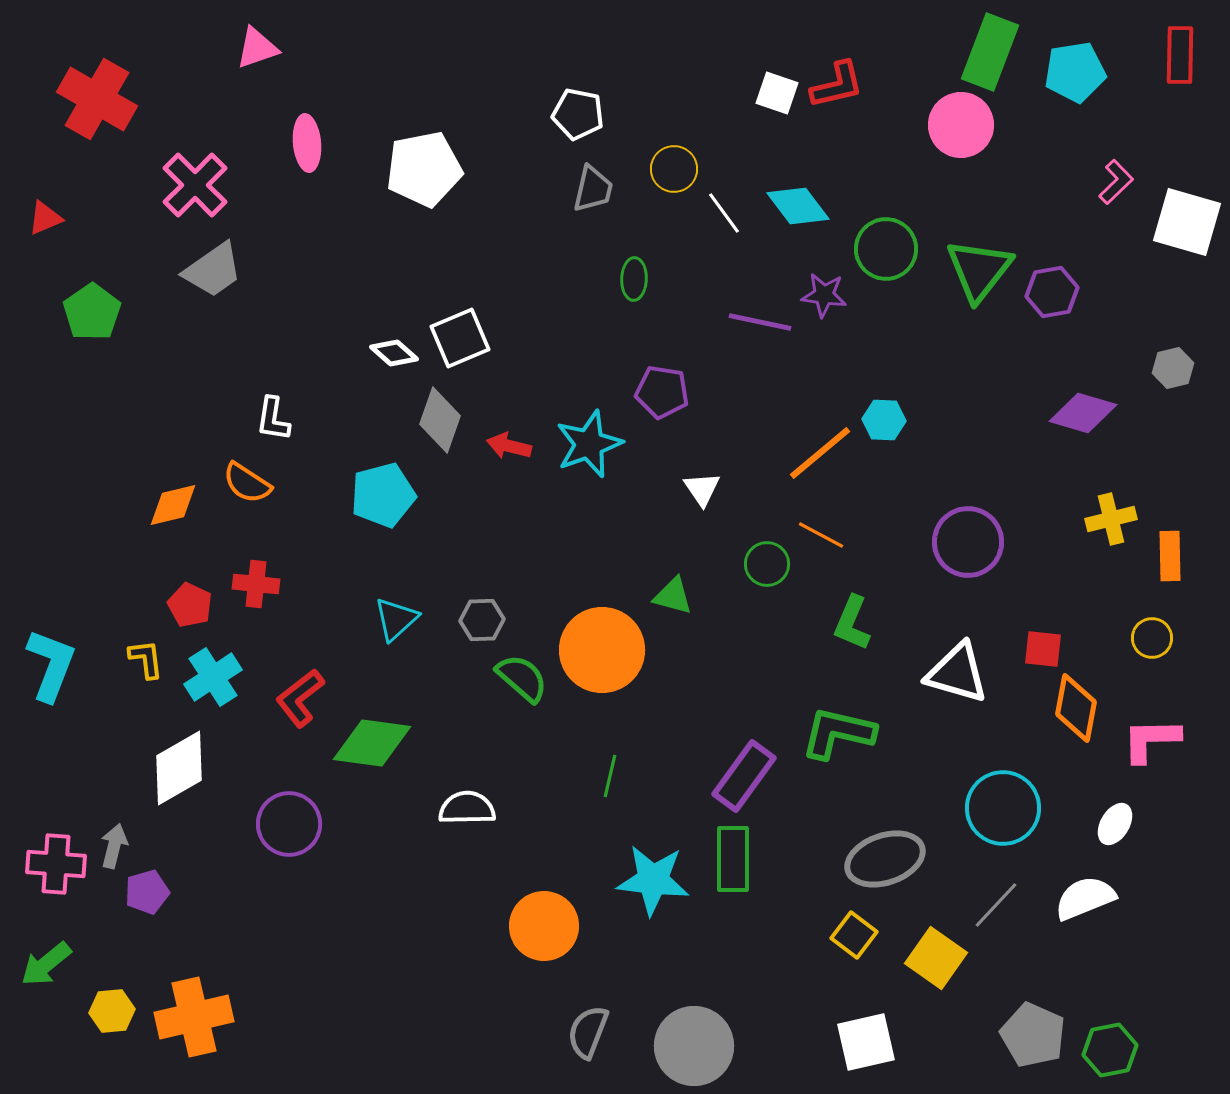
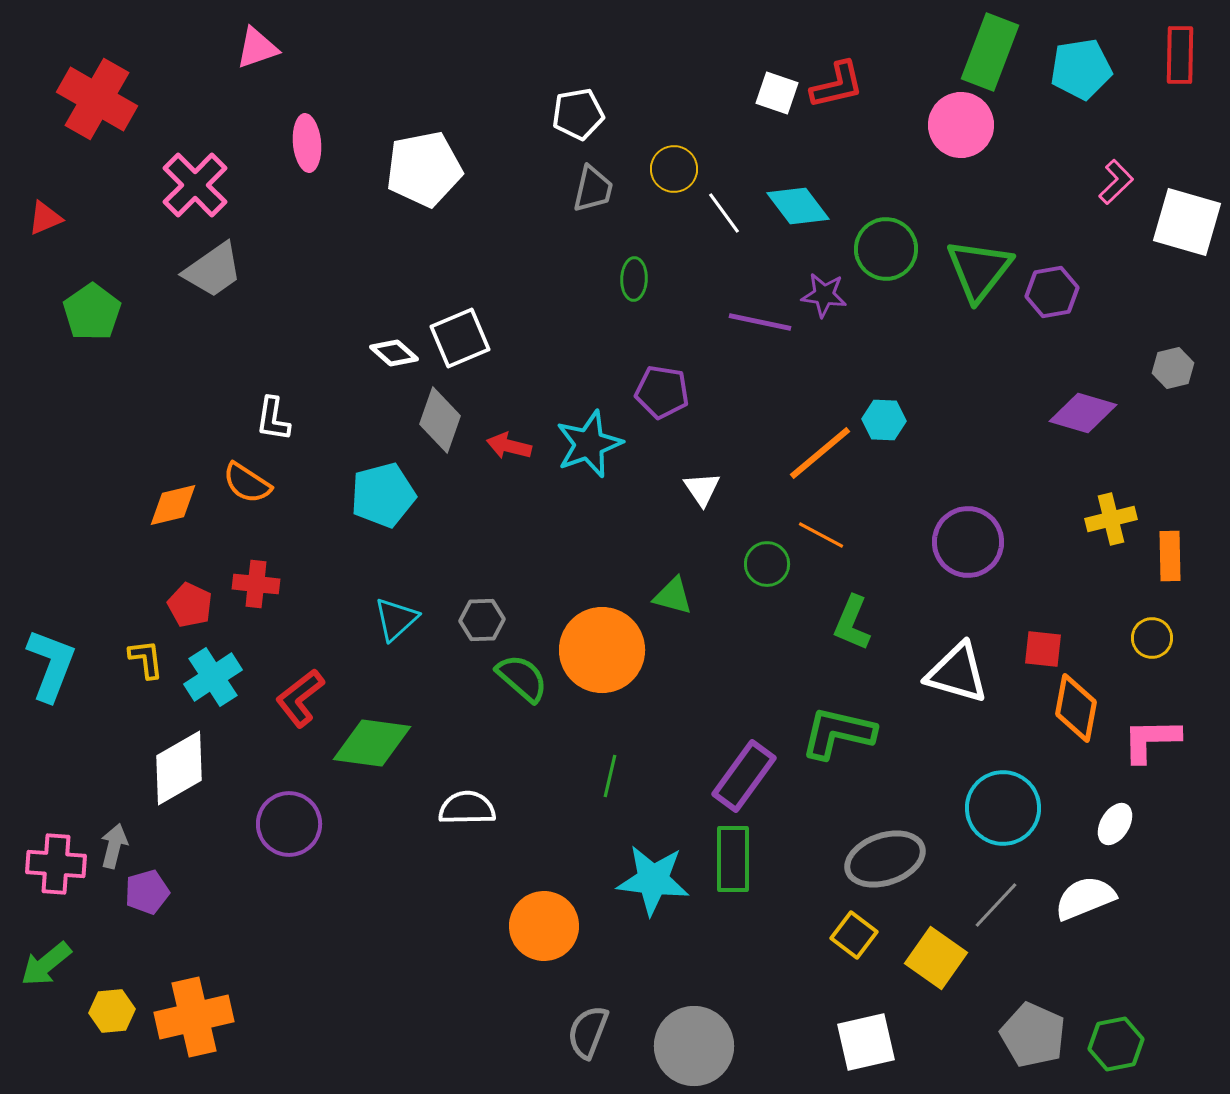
cyan pentagon at (1075, 72): moved 6 px right, 3 px up
white pentagon at (578, 114): rotated 21 degrees counterclockwise
green hexagon at (1110, 1050): moved 6 px right, 6 px up
